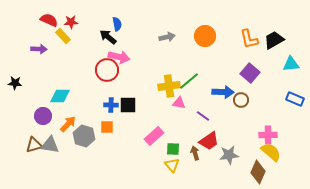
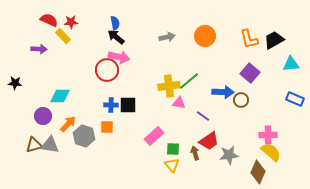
blue semicircle: moved 2 px left, 1 px up
black arrow: moved 8 px right
